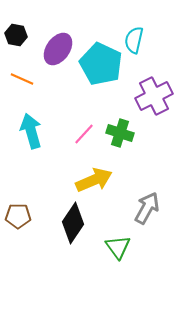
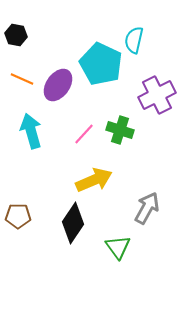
purple ellipse: moved 36 px down
purple cross: moved 3 px right, 1 px up
green cross: moved 3 px up
